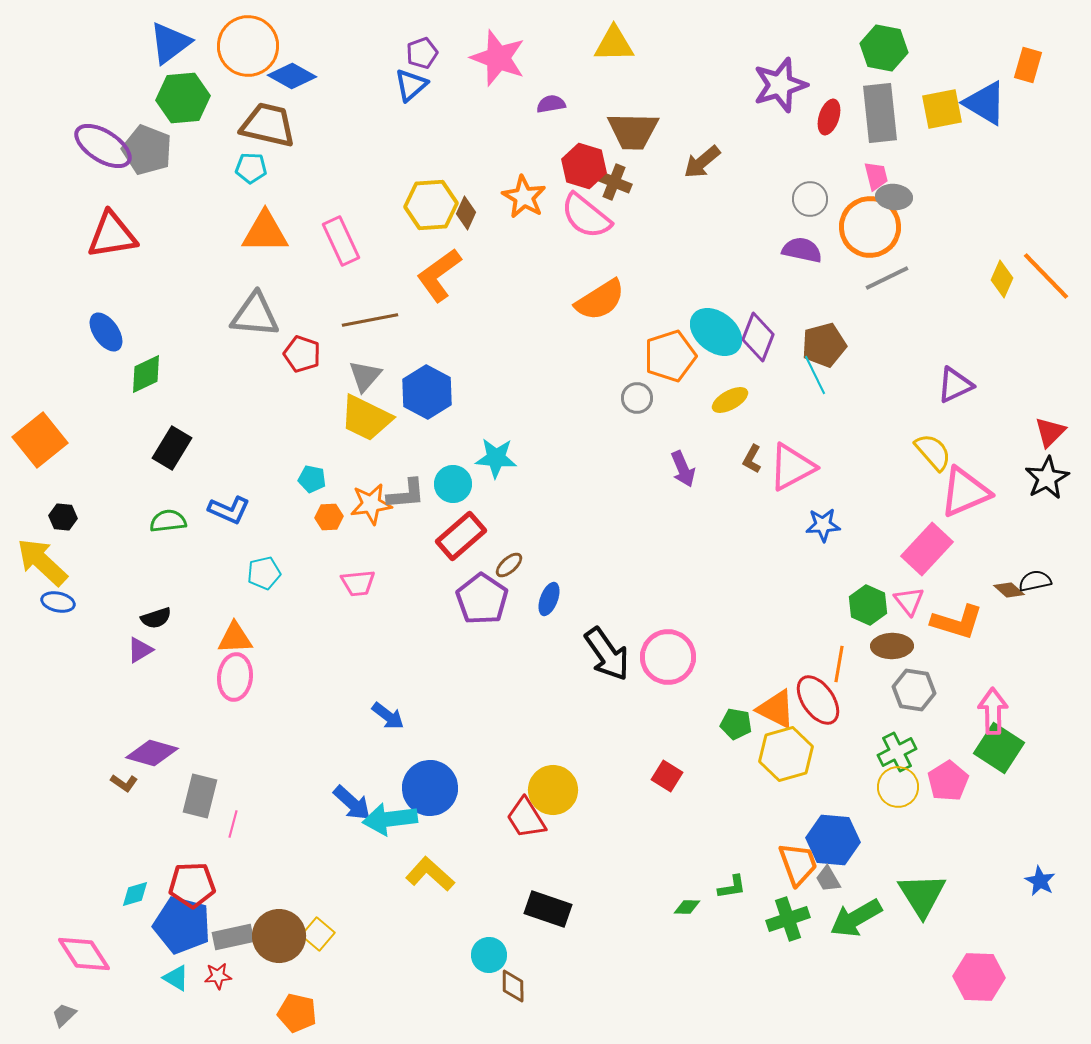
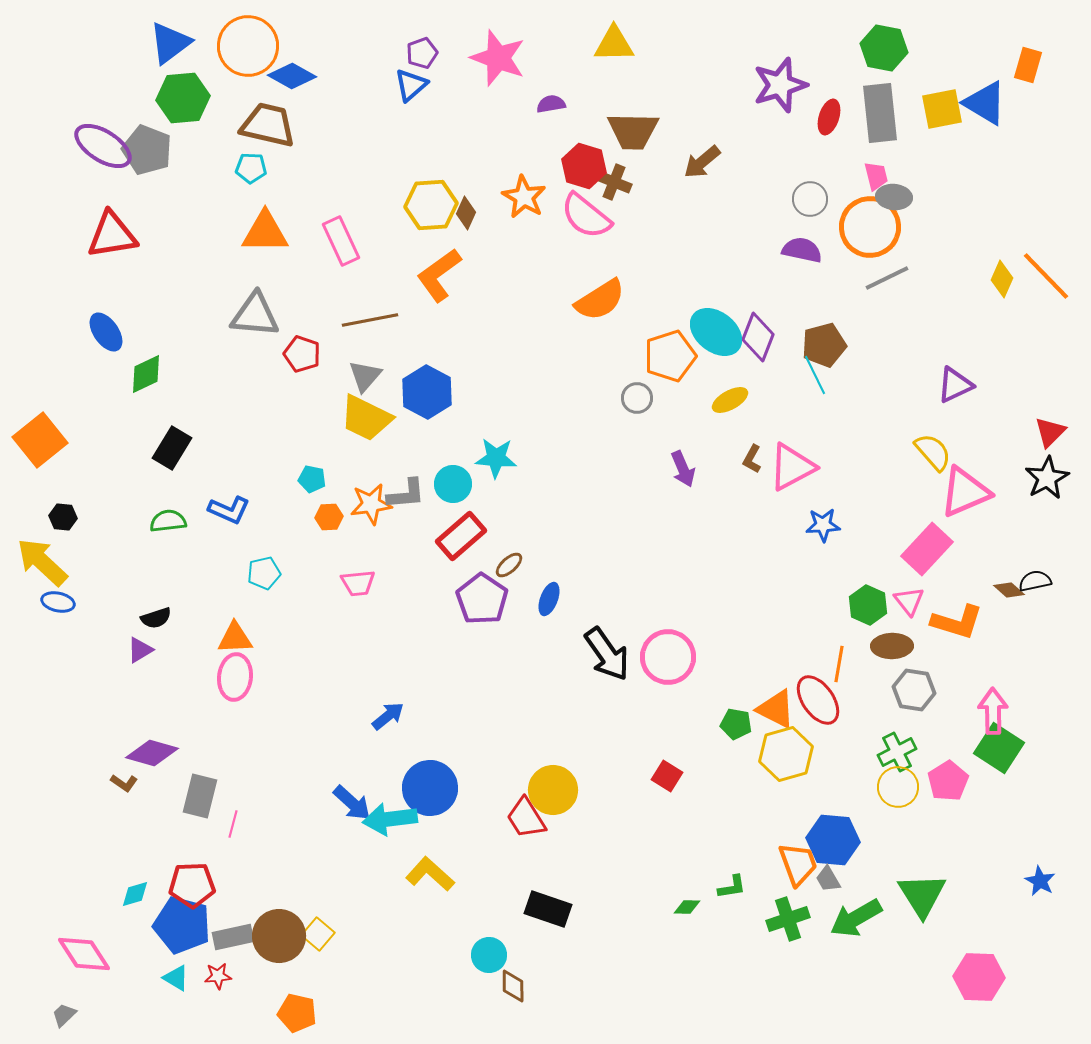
blue arrow at (388, 716): rotated 76 degrees counterclockwise
